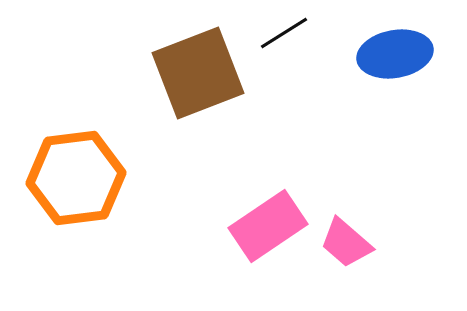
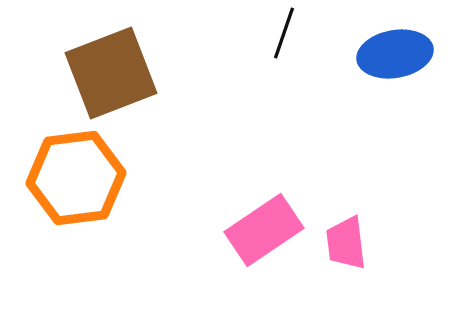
black line: rotated 39 degrees counterclockwise
brown square: moved 87 px left
pink rectangle: moved 4 px left, 4 px down
pink trapezoid: rotated 42 degrees clockwise
